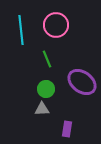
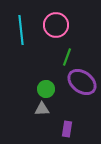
green line: moved 20 px right, 2 px up; rotated 42 degrees clockwise
